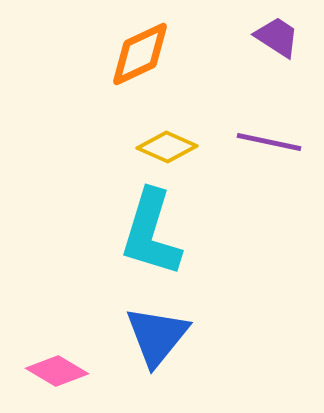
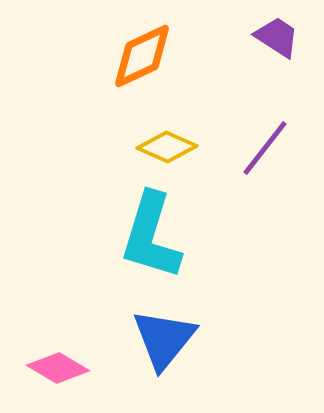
orange diamond: moved 2 px right, 2 px down
purple line: moved 4 px left, 6 px down; rotated 64 degrees counterclockwise
cyan L-shape: moved 3 px down
blue triangle: moved 7 px right, 3 px down
pink diamond: moved 1 px right, 3 px up
